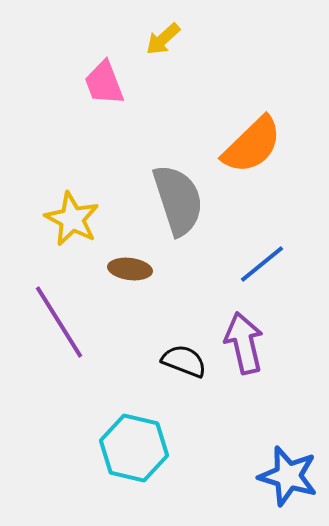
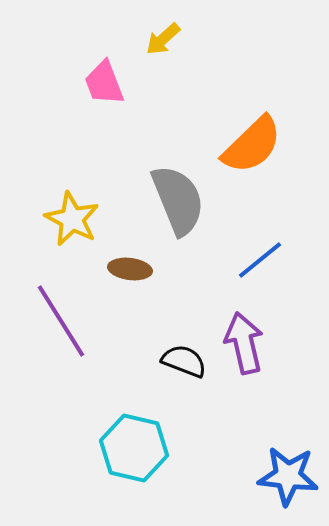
gray semicircle: rotated 4 degrees counterclockwise
blue line: moved 2 px left, 4 px up
purple line: moved 2 px right, 1 px up
blue star: rotated 10 degrees counterclockwise
